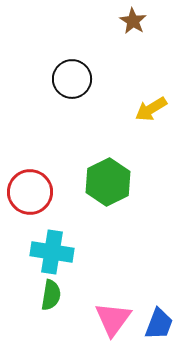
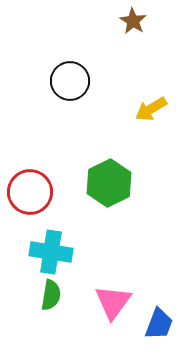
black circle: moved 2 px left, 2 px down
green hexagon: moved 1 px right, 1 px down
cyan cross: moved 1 px left
pink triangle: moved 17 px up
